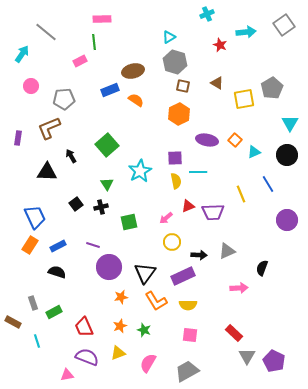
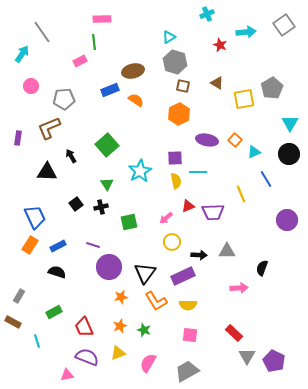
gray line at (46, 32): moved 4 px left; rotated 15 degrees clockwise
black circle at (287, 155): moved 2 px right, 1 px up
blue line at (268, 184): moved 2 px left, 5 px up
gray triangle at (227, 251): rotated 24 degrees clockwise
gray rectangle at (33, 303): moved 14 px left, 7 px up; rotated 48 degrees clockwise
